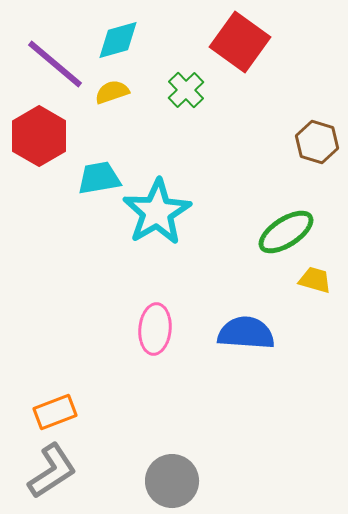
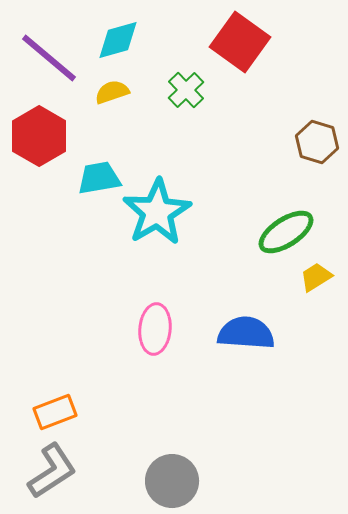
purple line: moved 6 px left, 6 px up
yellow trapezoid: moved 1 px right, 3 px up; rotated 48 degrees counterclockwise
